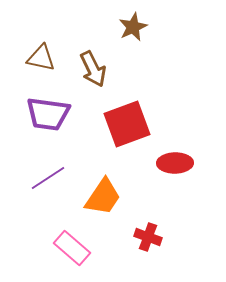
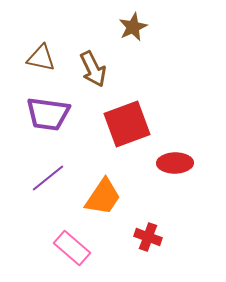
purple line: rotated 6 degrees counterclockwise
